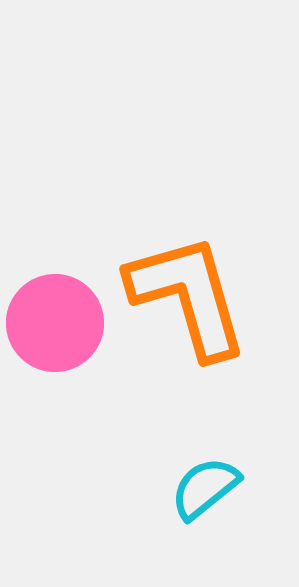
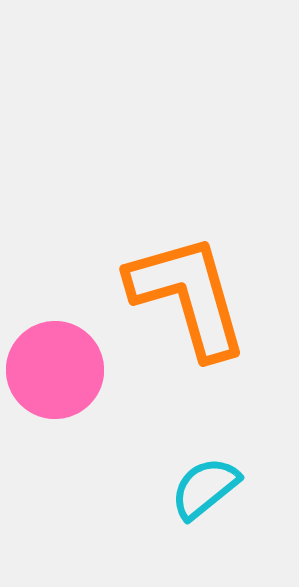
pink circle: moved 47 px down
